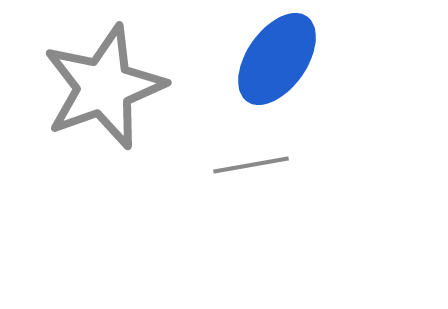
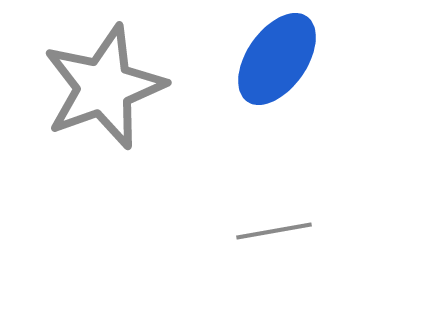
gray line: moved 23 px right, 66 px down
